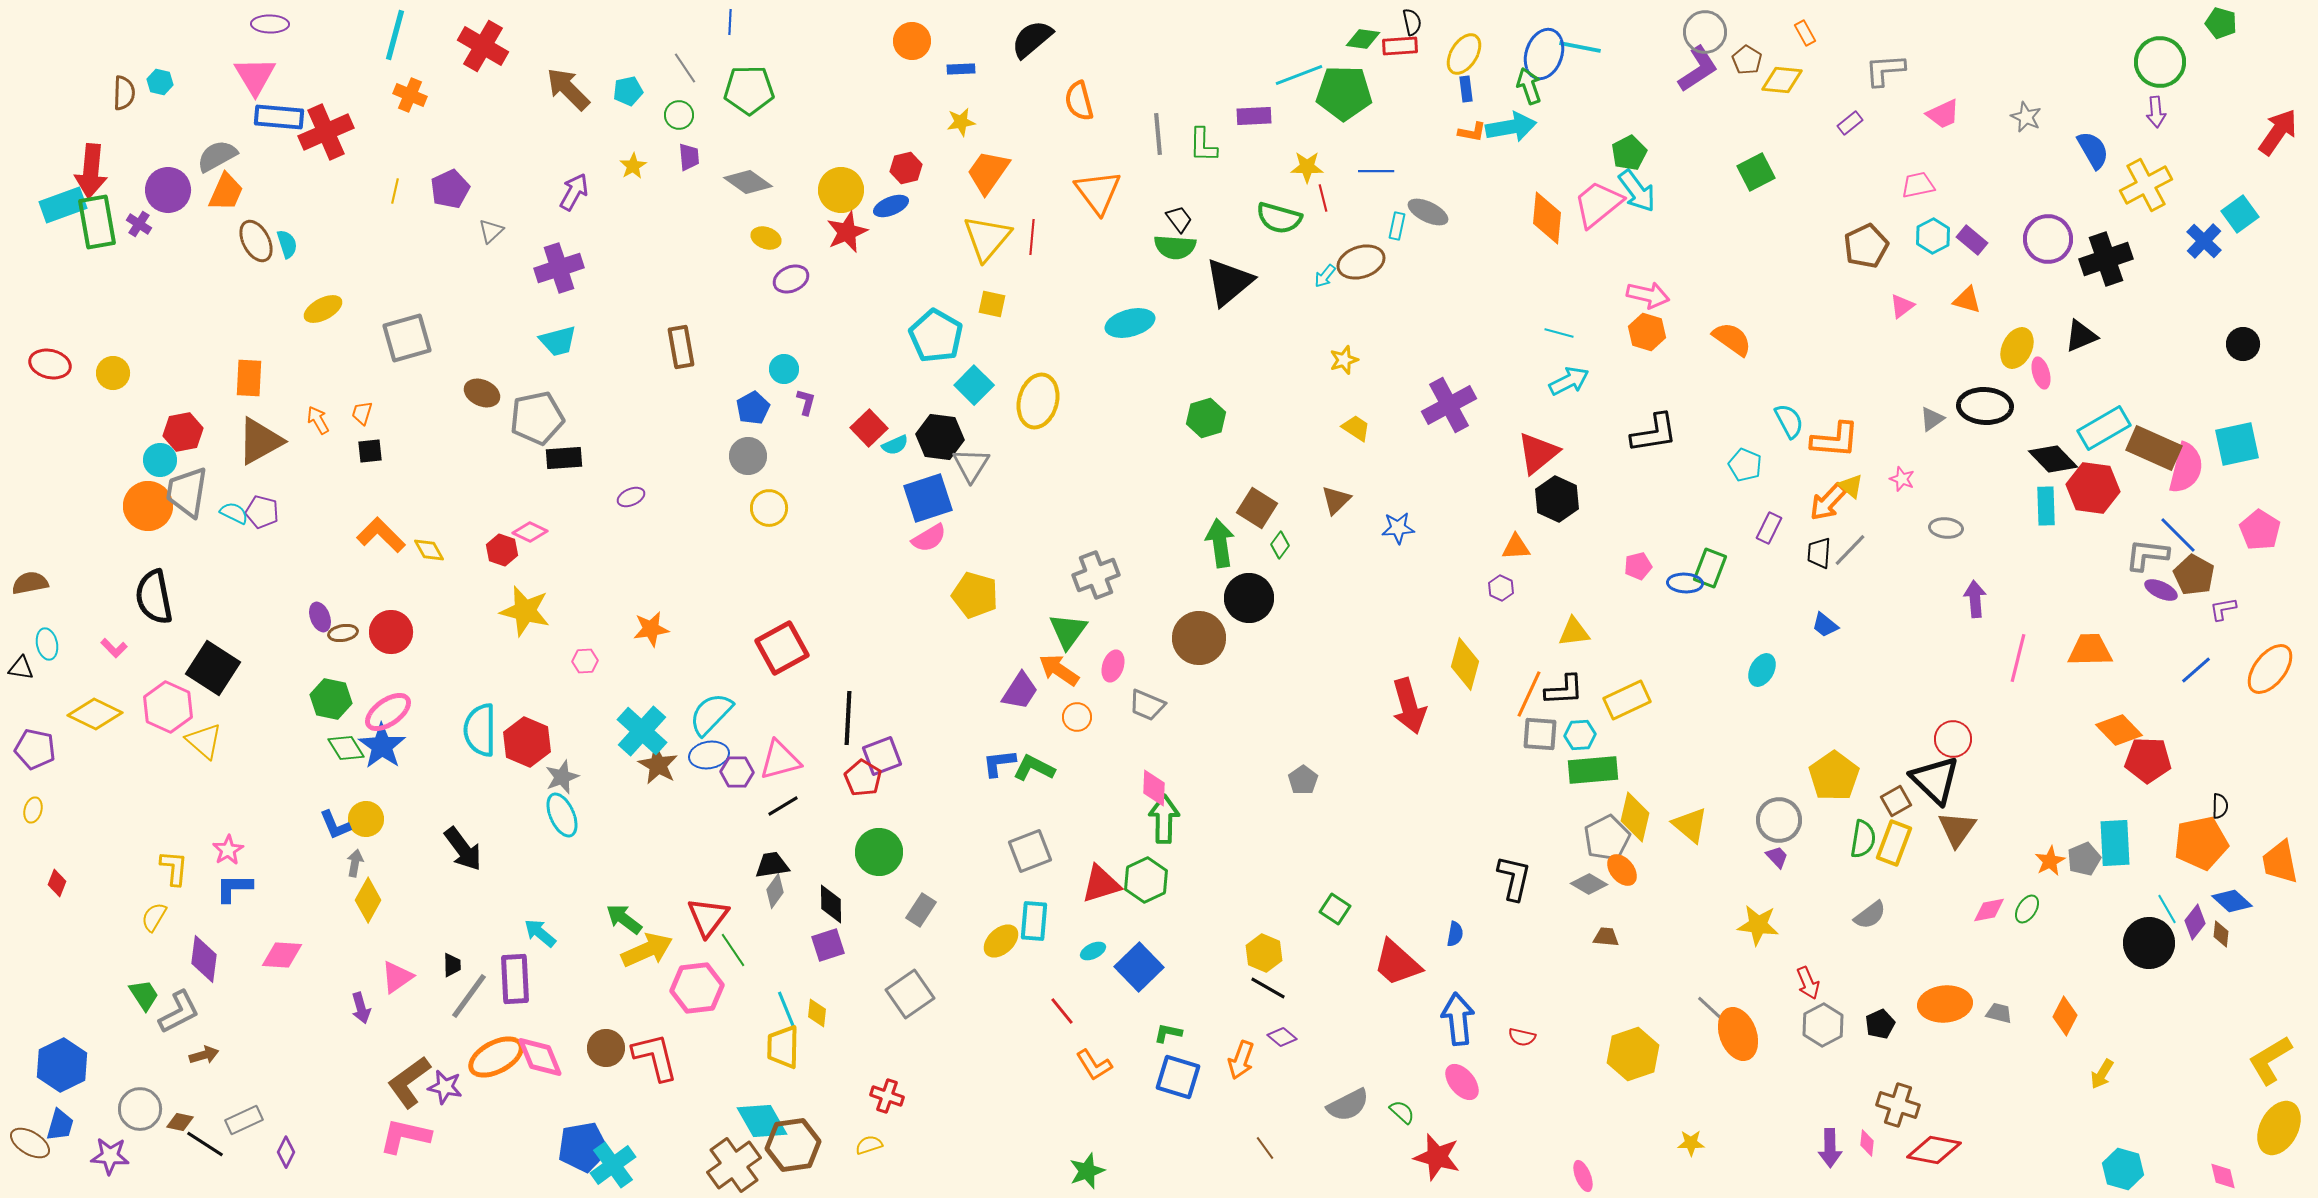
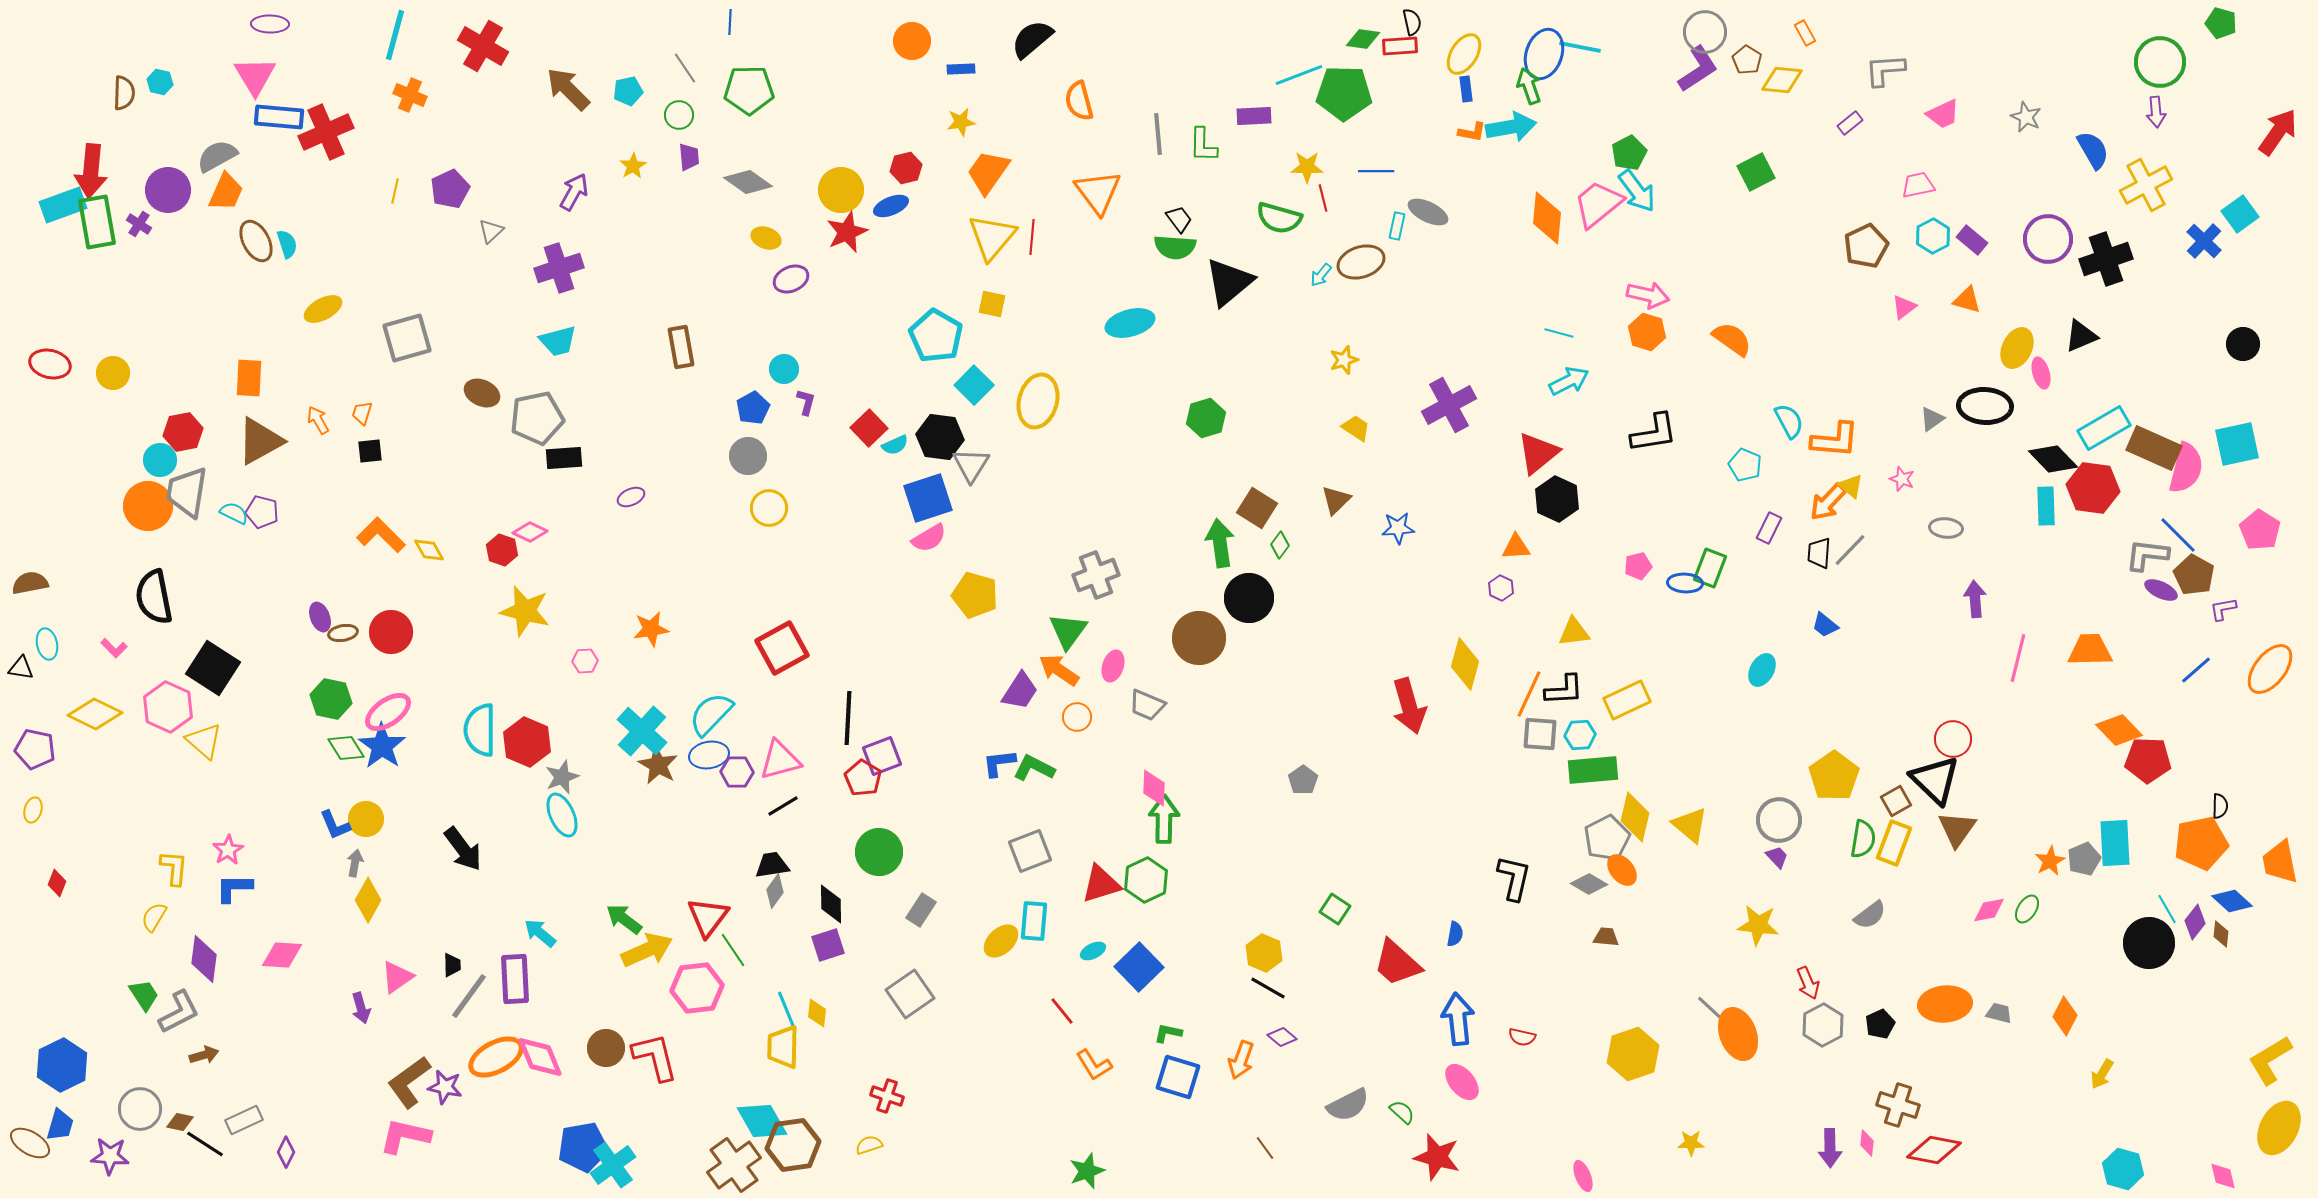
yellow triangle at (987, 238): moved 5 px right, 1 px up
cyan arrow at (1325, 276): moved 4 px left, 1 px up
pink triangle at (1902, 306): moved 2 px right, 1 px down
